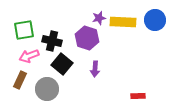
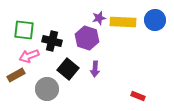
green square: rotated 15 degrees clockwise
black square: moved 6 px right, 5 px down
brown rectangle: moved 4 px left, 5 px up; rotated 36 degrees clockwise
red rectangle: rotated 24 degrees clockwise
